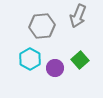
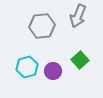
cyan hexagon: moved 3 px left, 8 px down; rotated 15 degrees clockwise
purple circle: moved 2 px left, 3 px down
